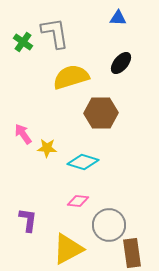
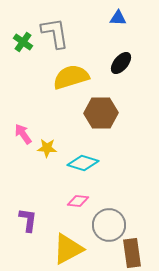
cyan diamond: moved 1 px down
